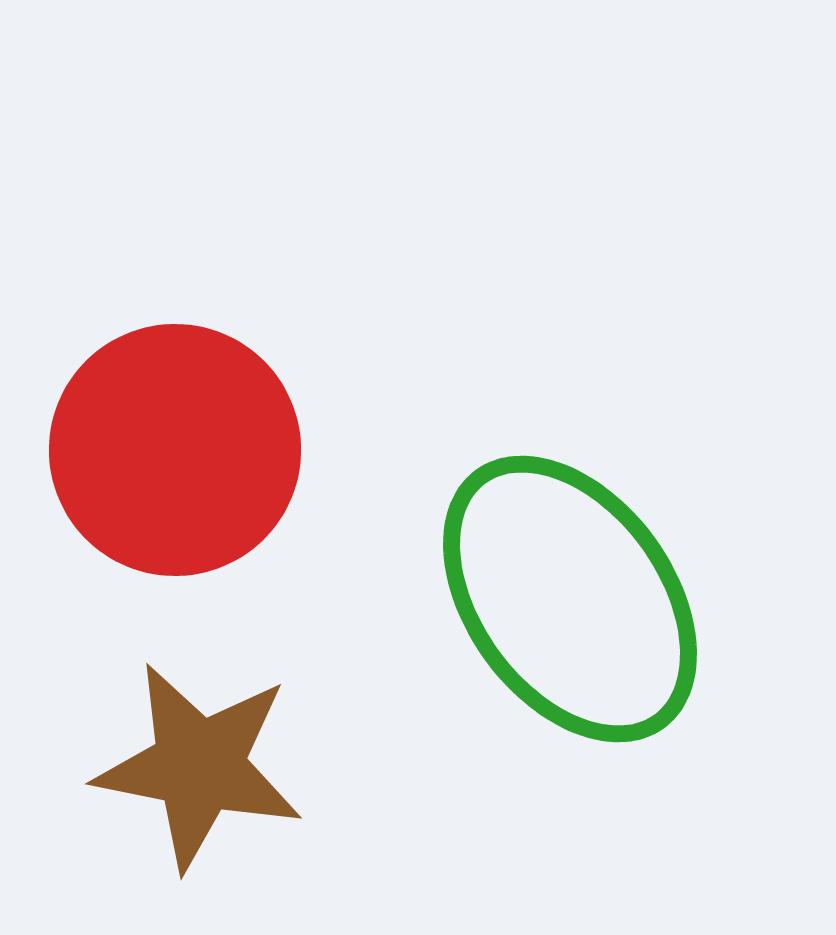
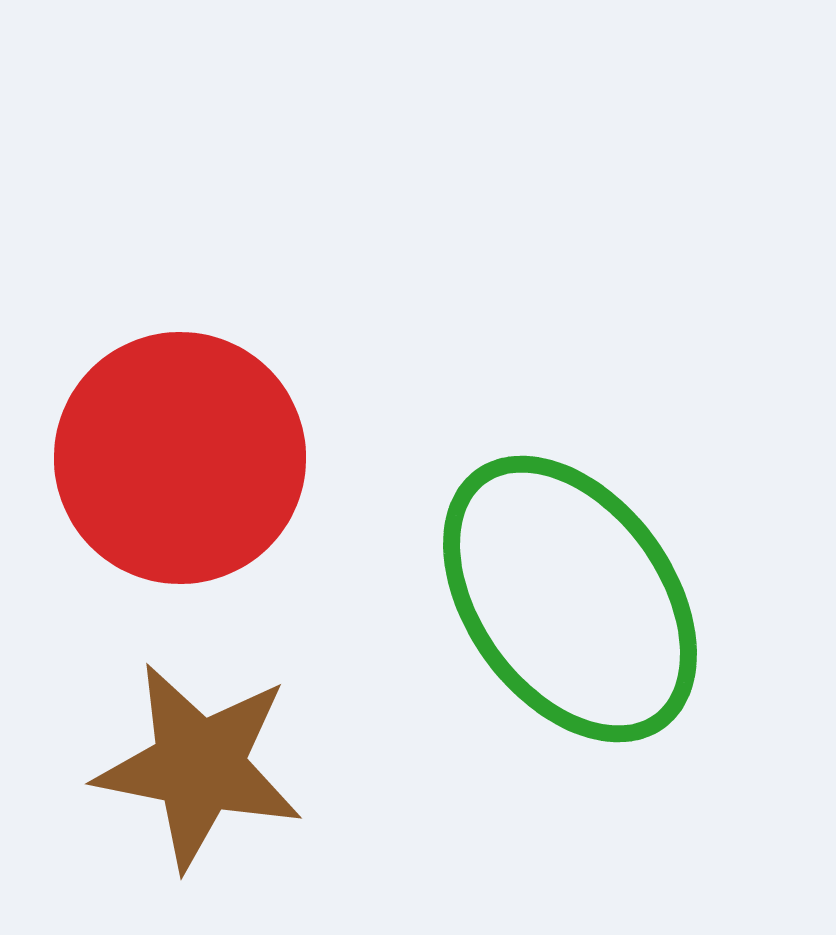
red circle: moved 5 px right, 8 px down
